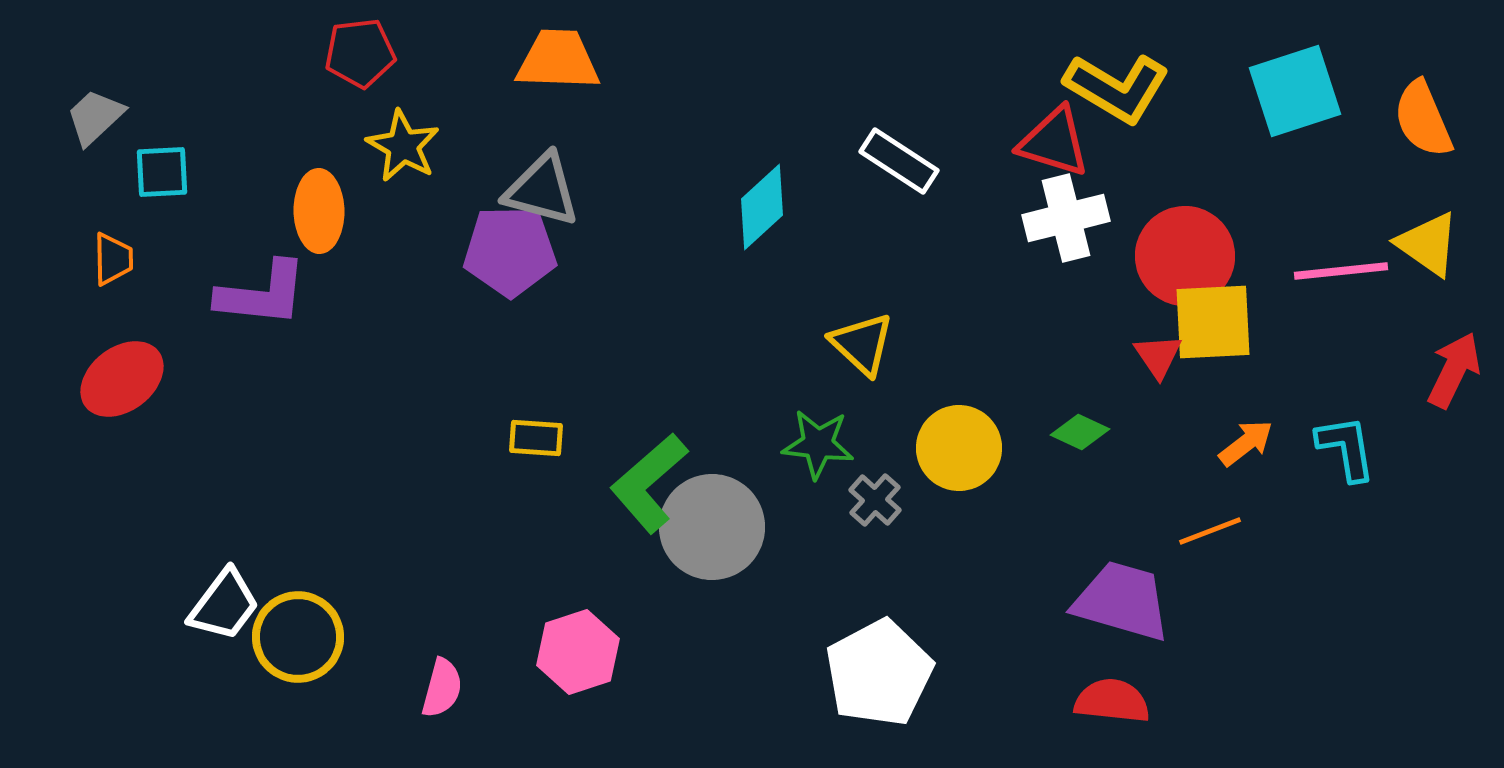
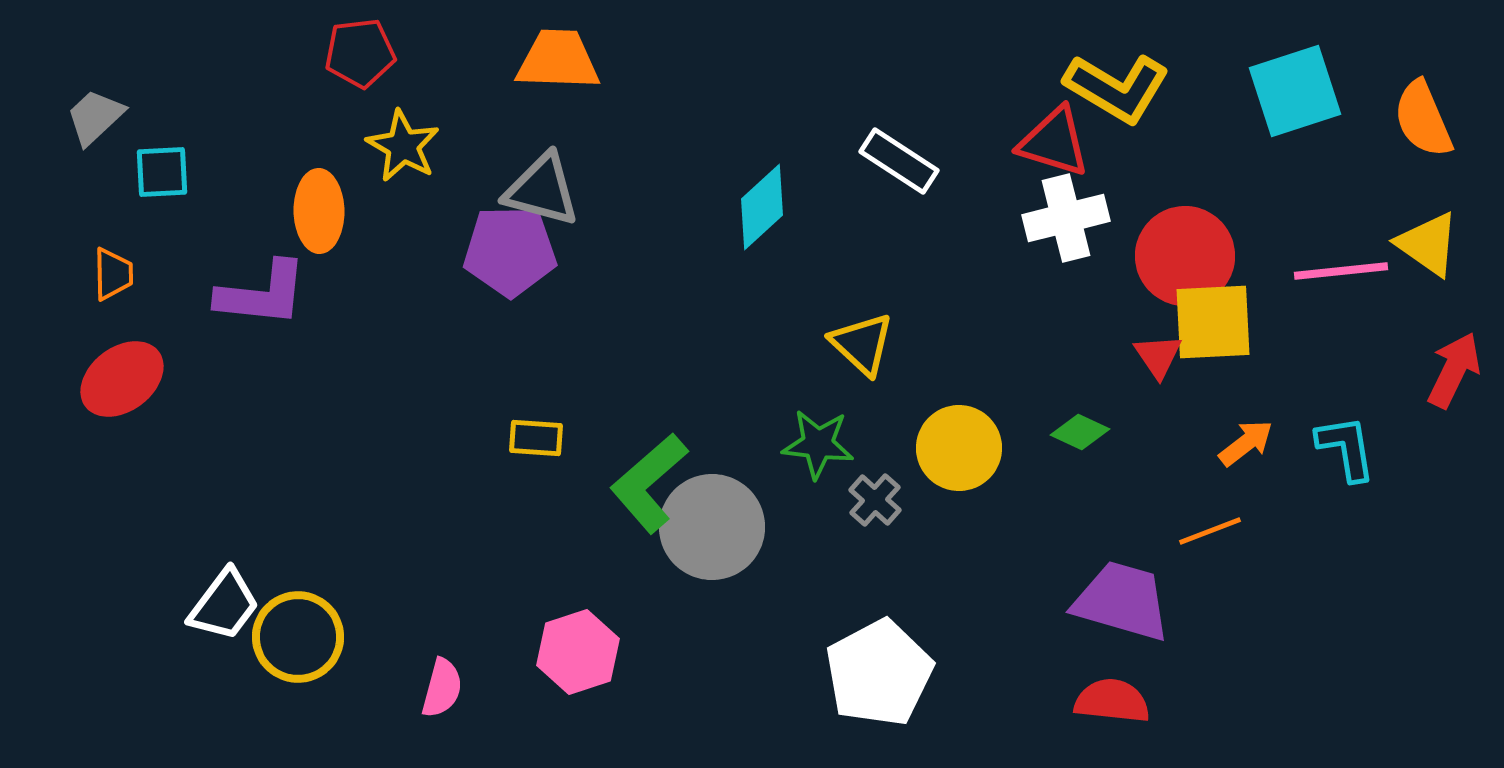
orange trapezoid at (113, 259): moved 15 px down
